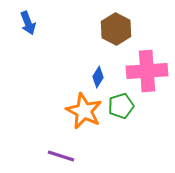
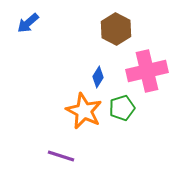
blue arrow: rotated 70 degrees clockwise
pink cross: rotated 9 degrees counterclockwise
green pentagon: moved 1 px right, 2 px down
